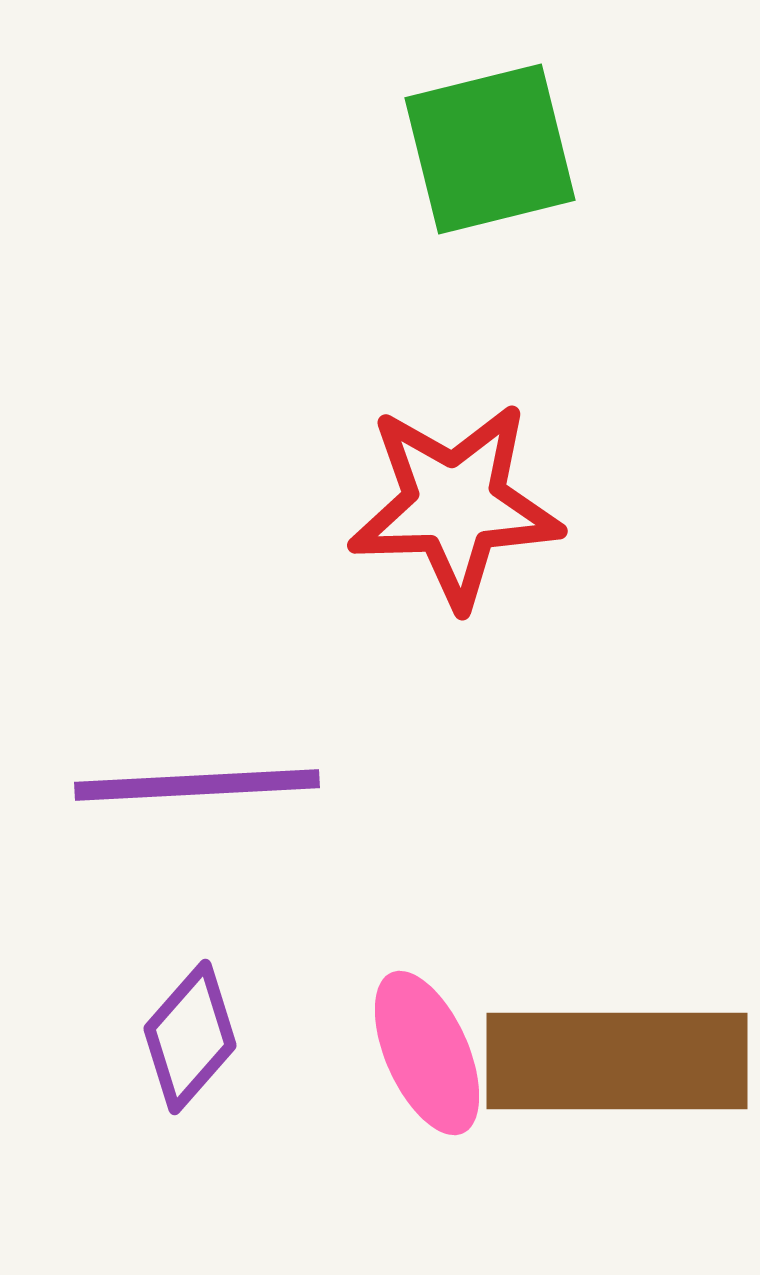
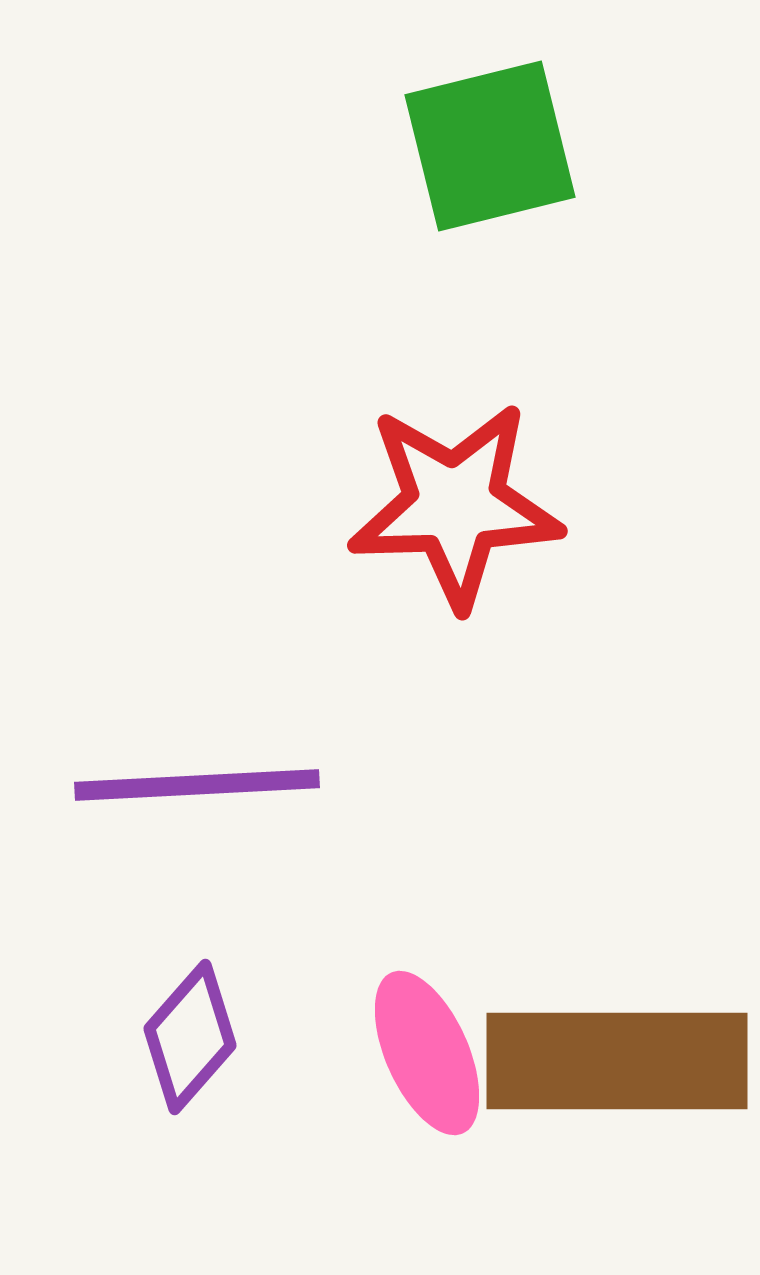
green square: moved 3 px up
